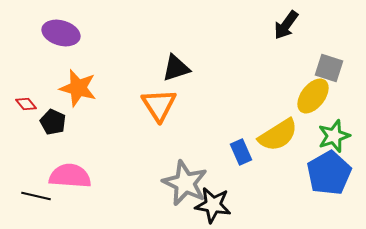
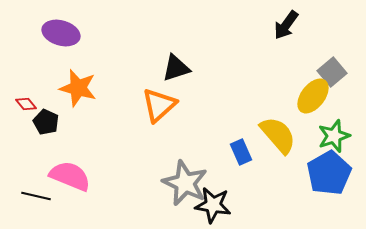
gray square: moved 3 px right, 4 px down; rotated 32 degrees clockwise
orange triangle: rotated 21 degrees clockwise
black pentagon: moved 7 px left
yellow semicircle: rotated 99 degrees counterclockwise
pink semicircle: rotated 18 degrees clockwise
